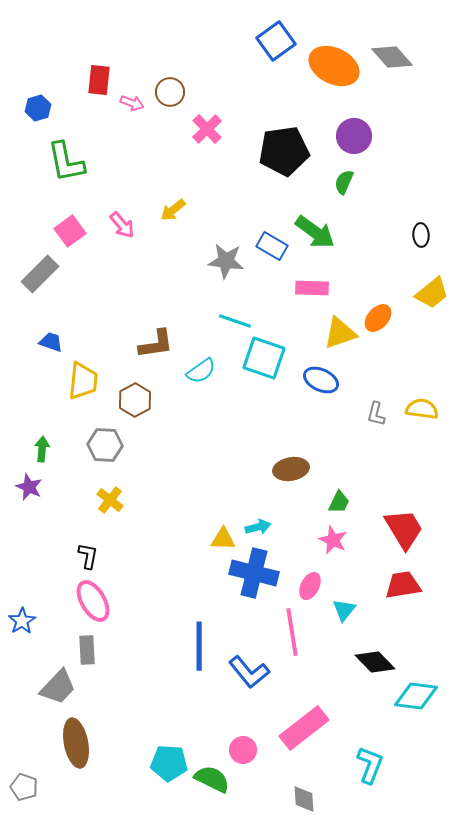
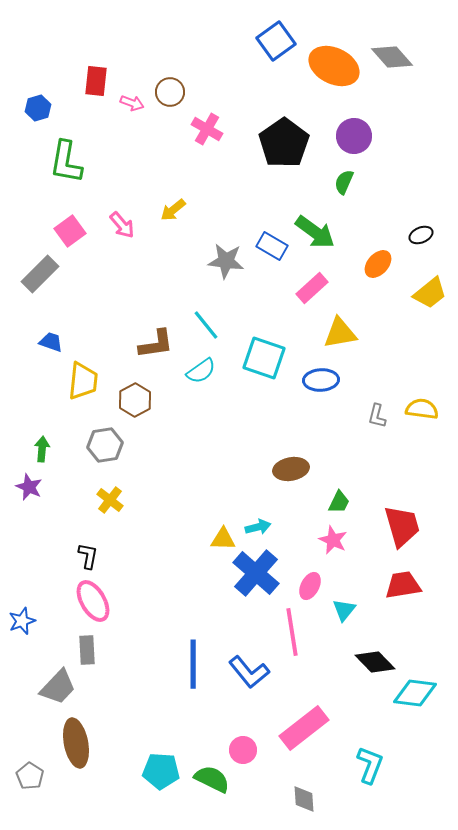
red rectangle at (99, 80): moved 3 px left, 1 px down
pink cross at (207, 129): rotated 16 degrees counterclockwise
black pentagon at (284, 151): moved 8 px up; rotated 27 degrees counterclockwise
green L-shape at (66, 162): rotated 21 degrees clockwise
black ellipse at (421, 235): rotated 70 degrees clockwise
pink rectangle at (312, 288): rotated 44 degrees counterclockwise
yellow trapezoid at (432, 293): moved 2 px left
orange ellipse at (378, 318): moved 54 px up
cyan line at (235, 321): moved 29 px left, 4 px down; rotated 32 degrees clockwise
yellow triangle at (340, 333): rotated 9 degrees clockwise
blue ellipse at (321, 380): rotated 28 degrees counterclockwise
gray L-shape at (376, 414): moved 1 px right, 2 px down
gray hexagon at (105, 445): rotated 12 degrees counterclockwise
red trapezoid at (404, 529): moved 2 px left, 3 px up; rotated 15 degrees clockwise
blue cross at (254, 573): moved 2 px right; rotated 27 degrees clockwise
blue star at (22, 621): rotated 12 degrees clockwise
blue line at (199, 646): moved 6 px left, 18 px down
cyan diamond at (416, 696): moved 1 px left, 3 px up
cyan pentagon at (169, 763): moved 8 px left, 8 px down
gray pentagon at (24, 787): moved 6 px right, 11 px up; rotated 12 degrees clockwise
